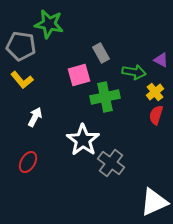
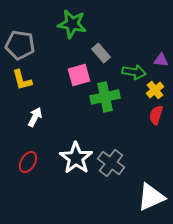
green star: moved 23 px right
gray pentagon: moved 1 px left, 1 px up
gray rectangle: rotated 12 degrees counterclockwise
purple triangle: rotated 21 degrees counterclockwise
yellow L-shape: rotated 25 degrees clockwise
yellow cross: moved 2 px up
white star: moved 7 px left, 18 px down
white triangle: moved 3 px left, 5 px up
